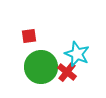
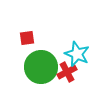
red square: moved 2 px left, 2 px down
red cross: rotated 24 degrees clockwise
